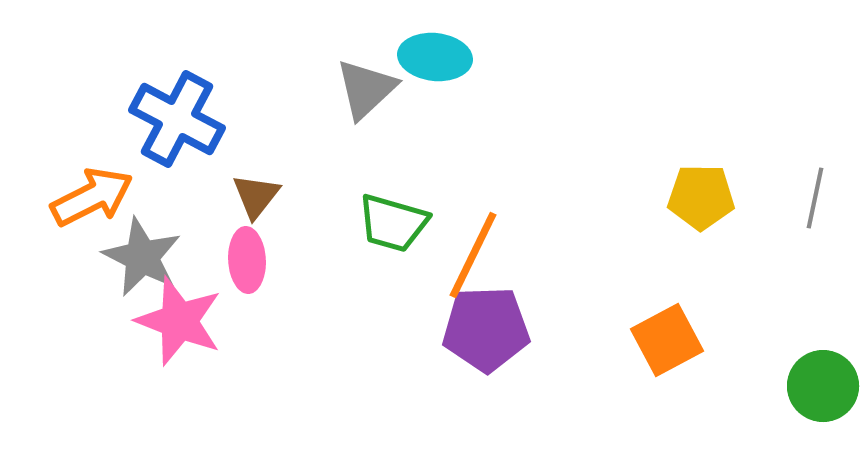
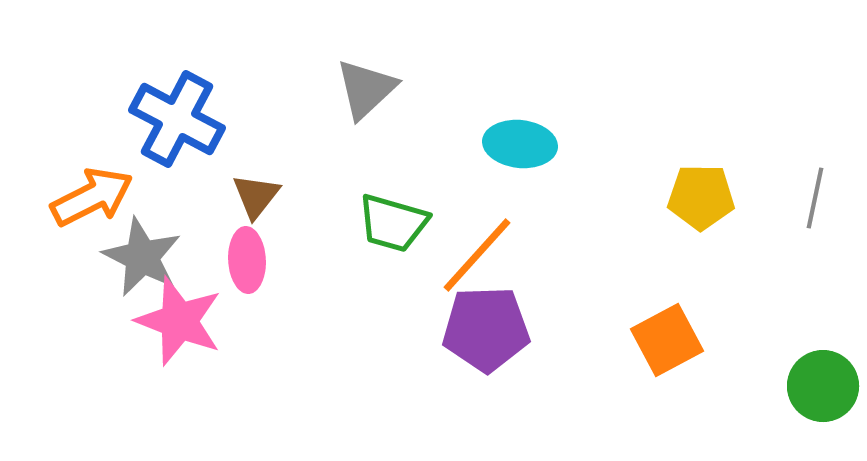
cyan ellipse: moved 85 px right, 87 px down
orange line: moved 4 px right; rotated 16 degrees clockwise
